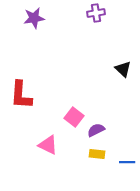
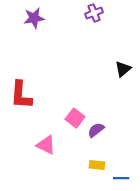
purple cross: moved 2 px left; rotated 12 degrees counterclockwise
black triangle: rotated 36 degrees clockwise
pink square: moved 1 px right, 1 px down
purple semicircle: rotated 12 degrees counterclockwise
pink triangle: moved 2 px left
yellow rectangle: moved 11 px down
blue line: moved 6 px left, 16 px down
